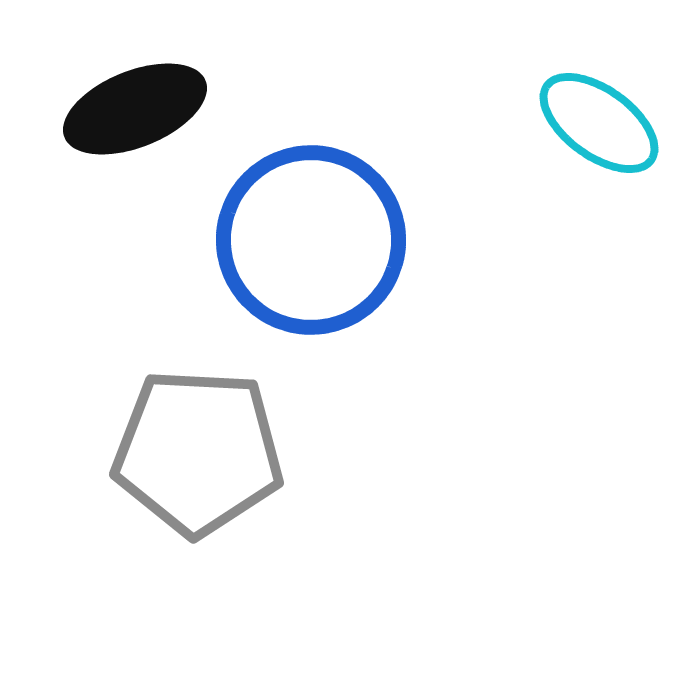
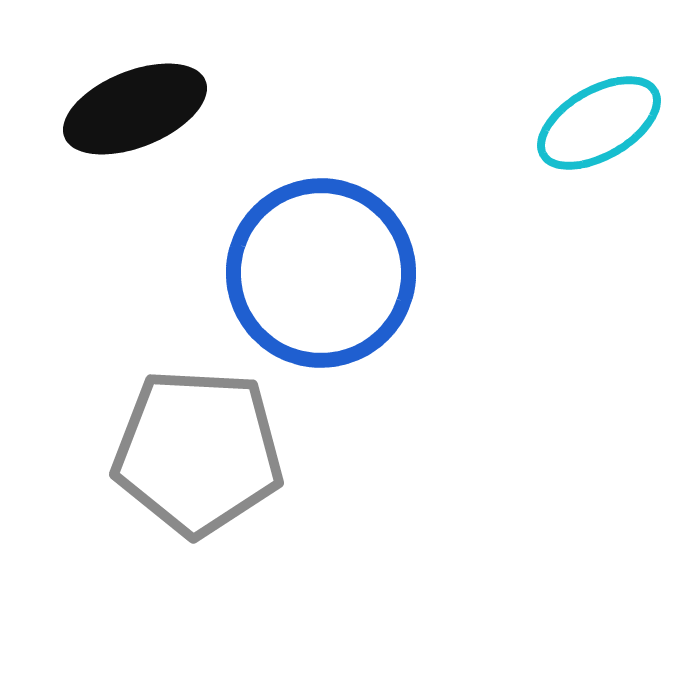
cyan ellipse: rotated 66 degrees counterclockwise
blue circle: moved 10 px right, 33 px down
